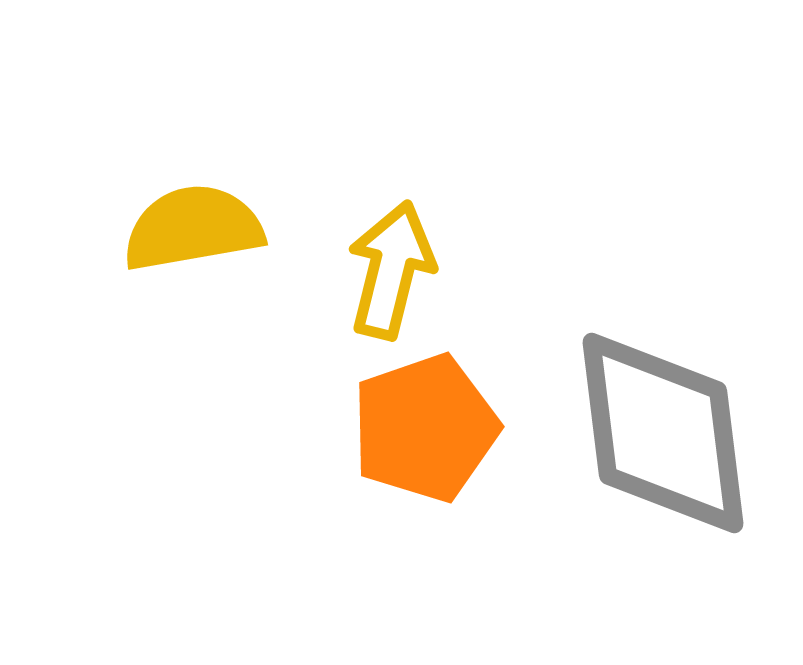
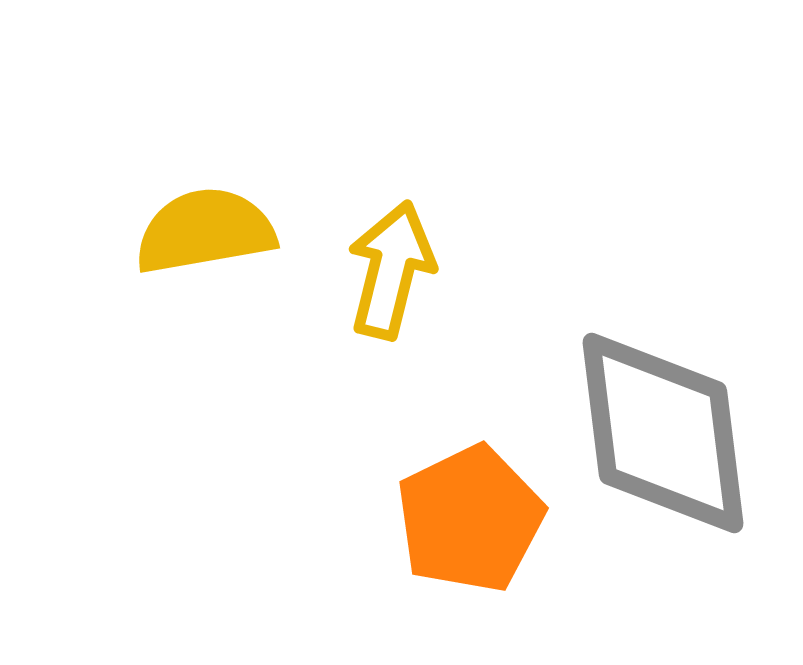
yellow semicircle: moved 12 px right, 3 px down
orange pentagon: moved 45 px right, 91 px down; rotated 7 degrees counterclockwise
